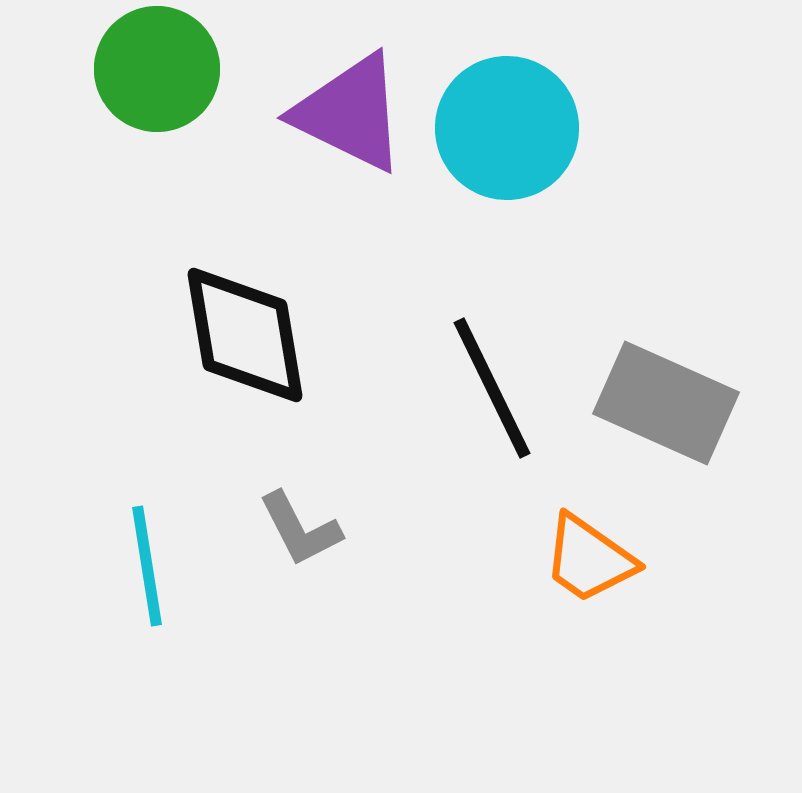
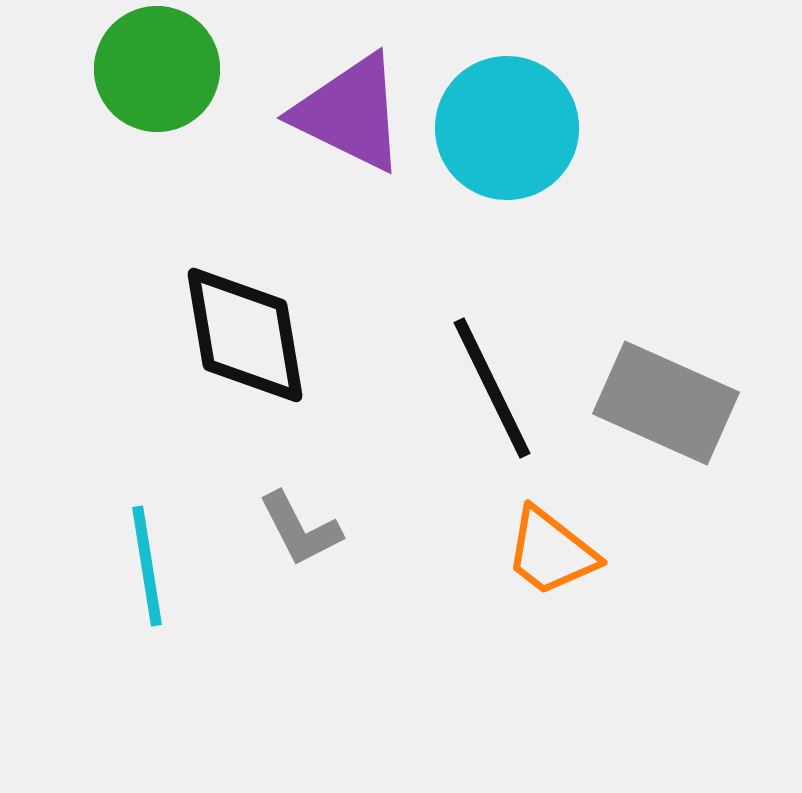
orange trapezoid: moved 38 px left, 7 px up; rotated 3 degrees clockwise
